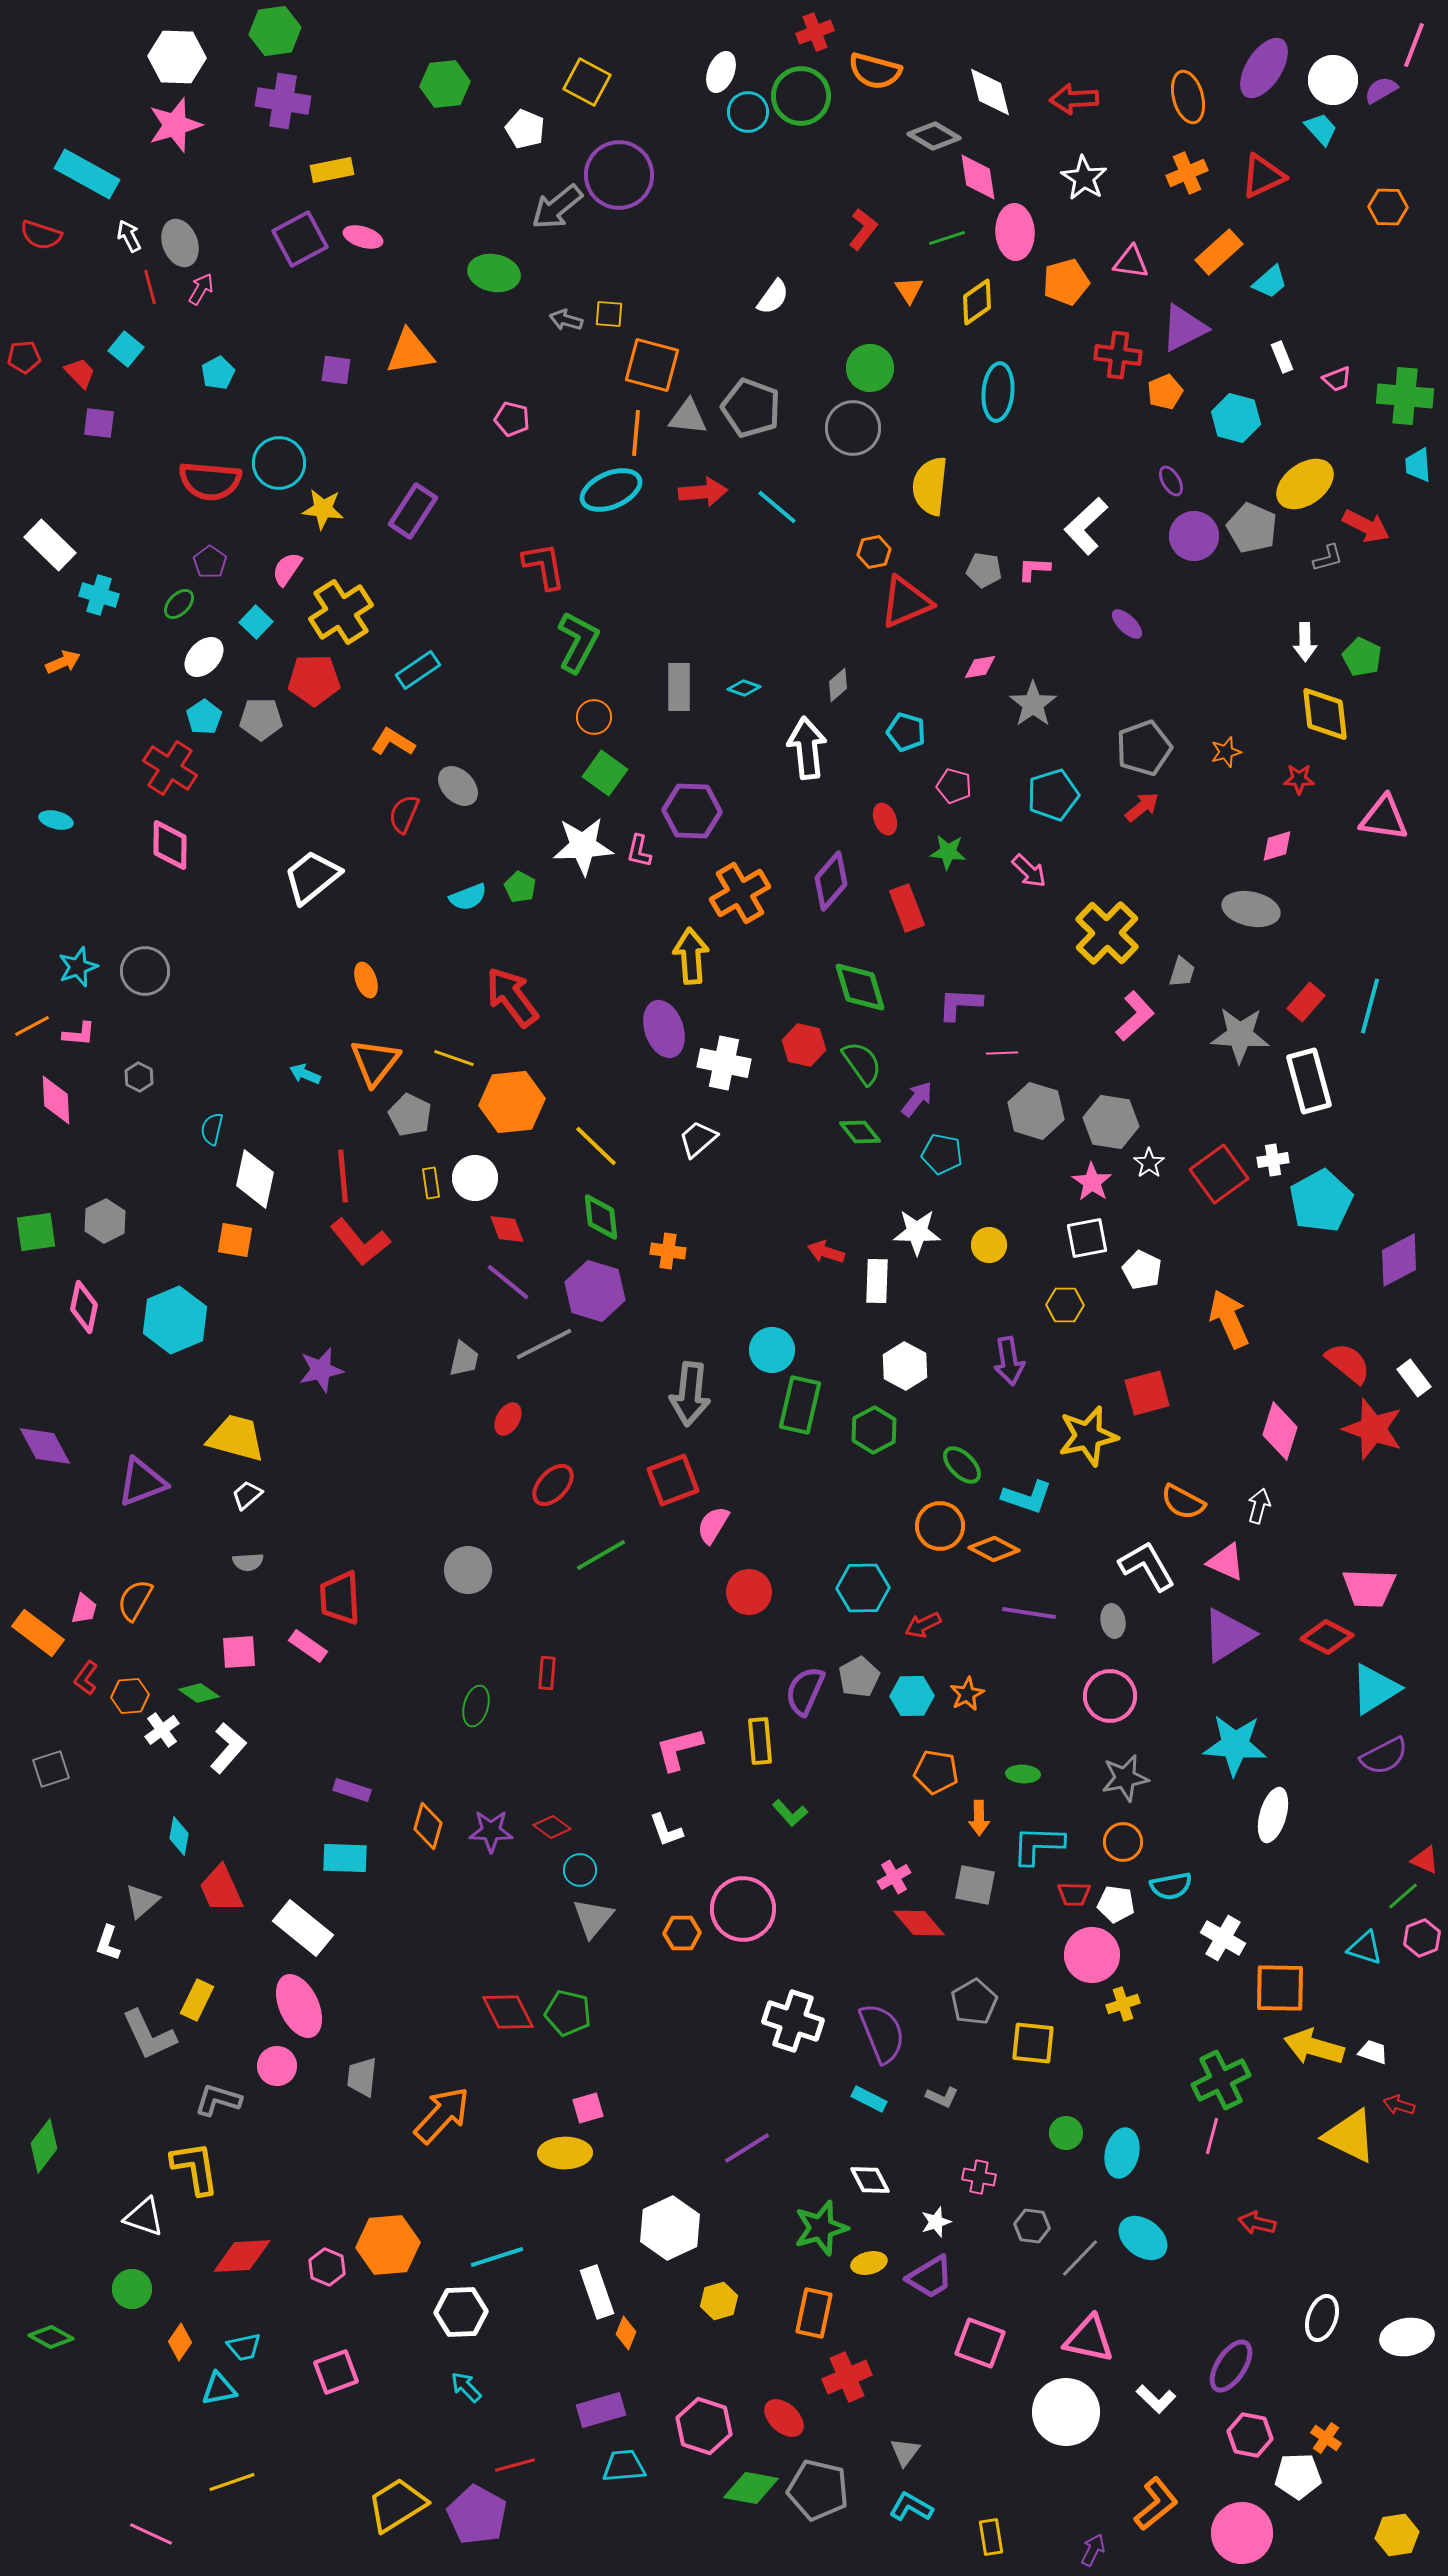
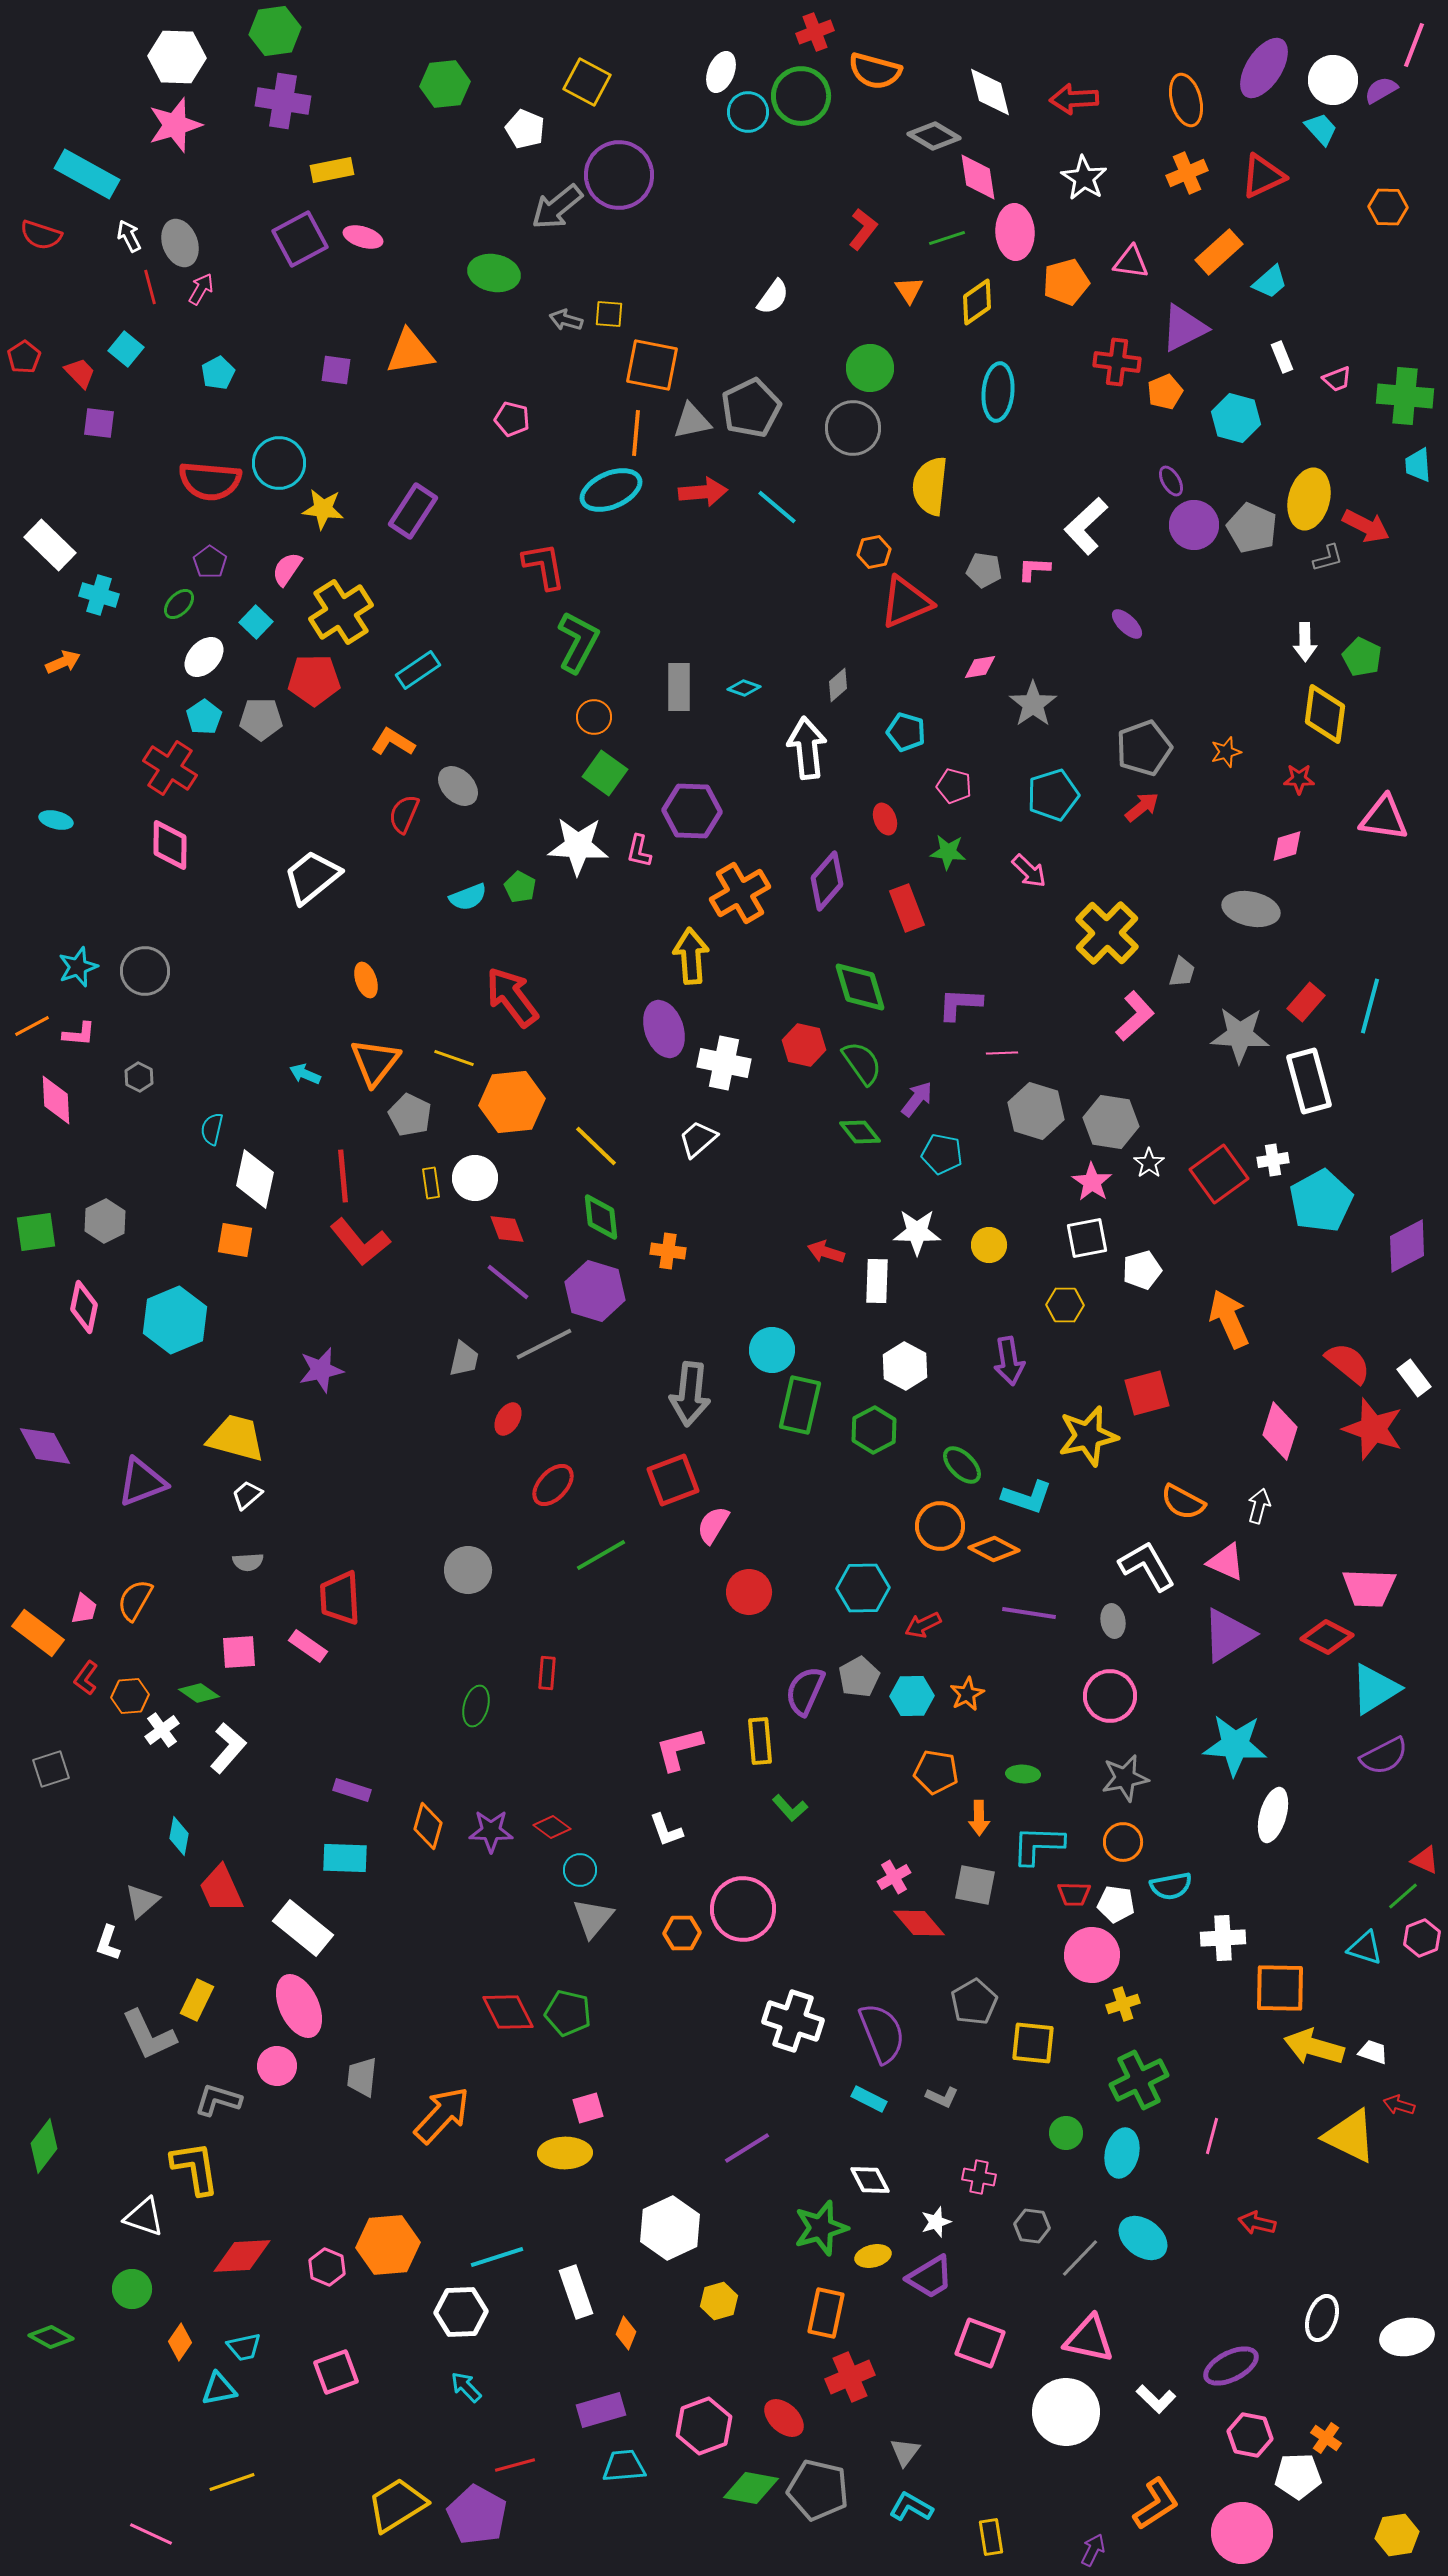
orange ellipse at (1188, 97): moved 2 px left, 3 px down
red cross at (1118, 355): moved 1 px left, 7 px down
red pentagon at (24, 357): rotated 28 degrees counterclockwise
orange square at (652, 365): rotated 4 degrees counterclockwise
gray pentagon at (751, 408): rotated 26 degrees clockwise
gray triangle at (688, 417): moved 4 px right, 4 px down; rotated 18 degrees counterclockwise
yellow ellipse at (1305, 484): moved 4 px right, 15 px down; rotated 40 degrees counterclockwise
purple circle at (1194, 536): moved 11 px up
yellow diamond at (1325, 714): rotated 14 degrees clockwise
white star at (583, 846): moved 5 px left; rotated 6 degrees clockwise
pink diamond at (1277, 846): moved 10 px right
purple diamond at (831, 881): moved 4 px left
purple diamond at (1399, 1260): moved 8 px right, 14 px up
white pentagon at (1142, 1270): rotated 30 degrees clockwise
green L-shape at (790, 1813): moved 5 px up
white cross at (1223, 1938): rotated 33 degrees counterclockwise
green cross at (1221, 2080): moved 82 px left
yellow ellipse at (869, 2263): moved 4 px right, 7 px up
white rectangle at (597, 2292): moved 21 px left
orange rectangle at (814, 2313): moved 12 px right
purple ellipse at (1231, 2366): rotated 30 degrees clockwise
red cross at (847, 2377): moved 3 px right
pink hexagon at (704, 2426): rotated 22 degrees clockwise
orange L-shape at (1156, 2504): rotated 6 degrees clockwise
